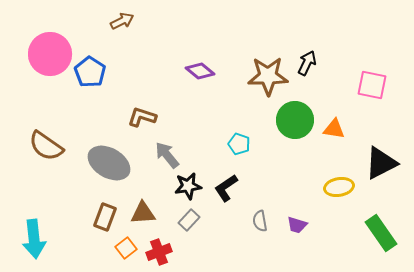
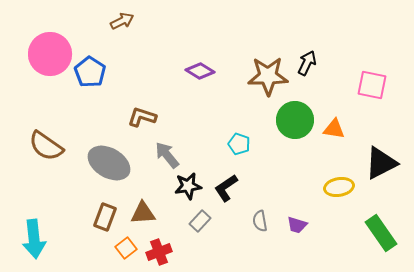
purple diamond: rotated 8 degrees counterclockwise
gray rectangle: moved 11 px right, 1 px down
